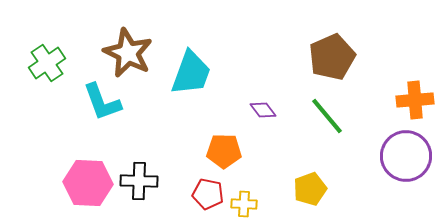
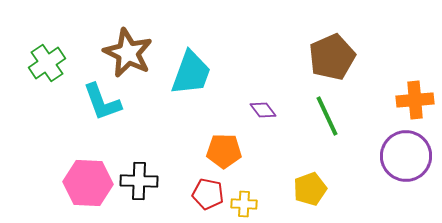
green line: rotated 15 degrees clockwise
